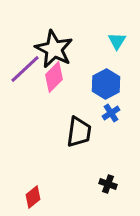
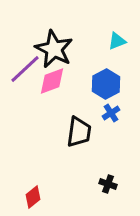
cyan triangle: rotated 36 degrees clockwise
pink diamond: moved 2 px left, 4 px down; rotated 24 degrees clockwise
